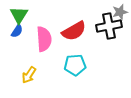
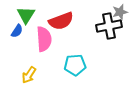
green triangle: moved 7 px right
red semicircle: moved 13 px left, 10 px up; rotated 10 degrees clockwise
